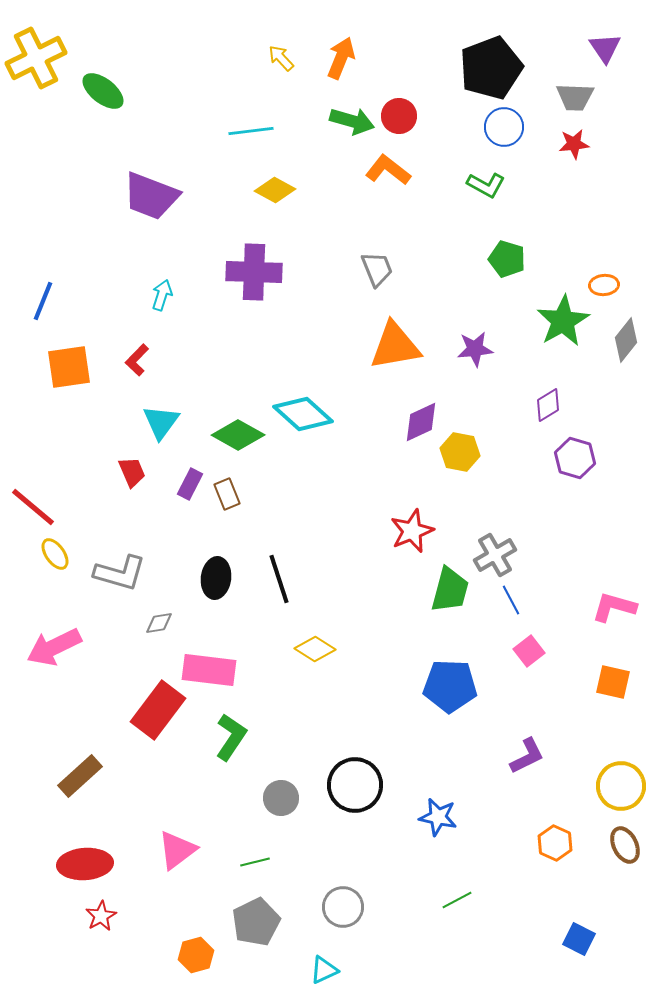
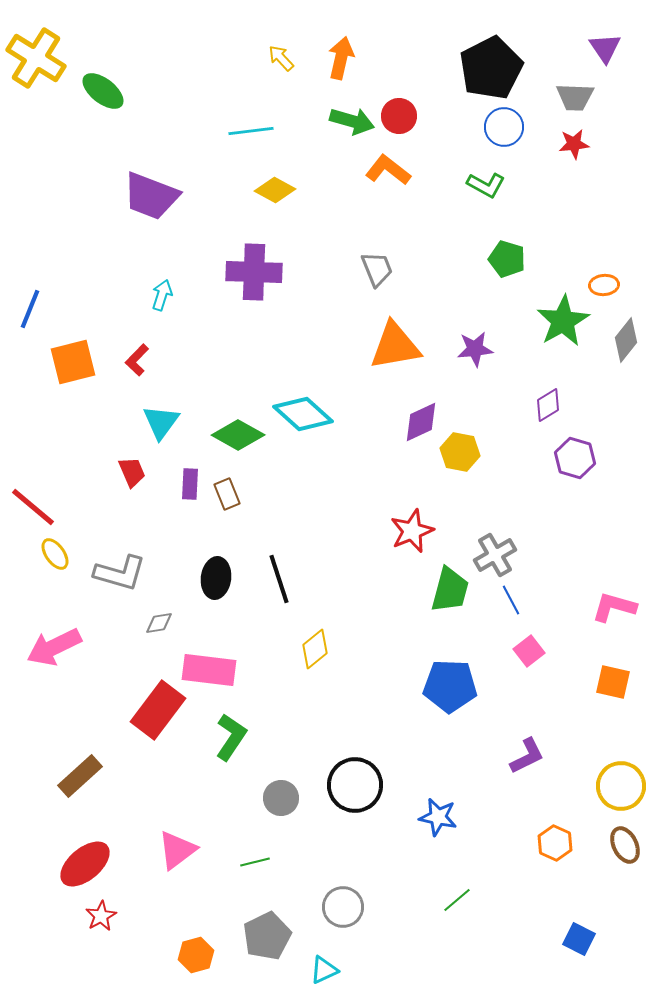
yellow cross at (36, 58): rotated 32 degrees counterclockwise
orange arrow at (341, 58): rotated 9 degrees counterclockwise
black pentagon at (491, 68): rotated 6 degrees counterclockwise
blue line at (43, 301): moved 13 px left, 8 px down
orange square at (69, 367): moved 4 px right, 5 px up; rotated 6 degrees counterclockwise
purple rectangle at (190, 484): rotated 24 degrees counterclockwise
yellow diamond at (315, 649): rotated 72 degrees counterclockwise
red ellipse at (85, 864): rotated 36 degrees counterclockwise
green line at (457, 900): rotated 12 degrees counterclockwise
gray pentagon at (256, 922): moved 11 px right, 14 px down
